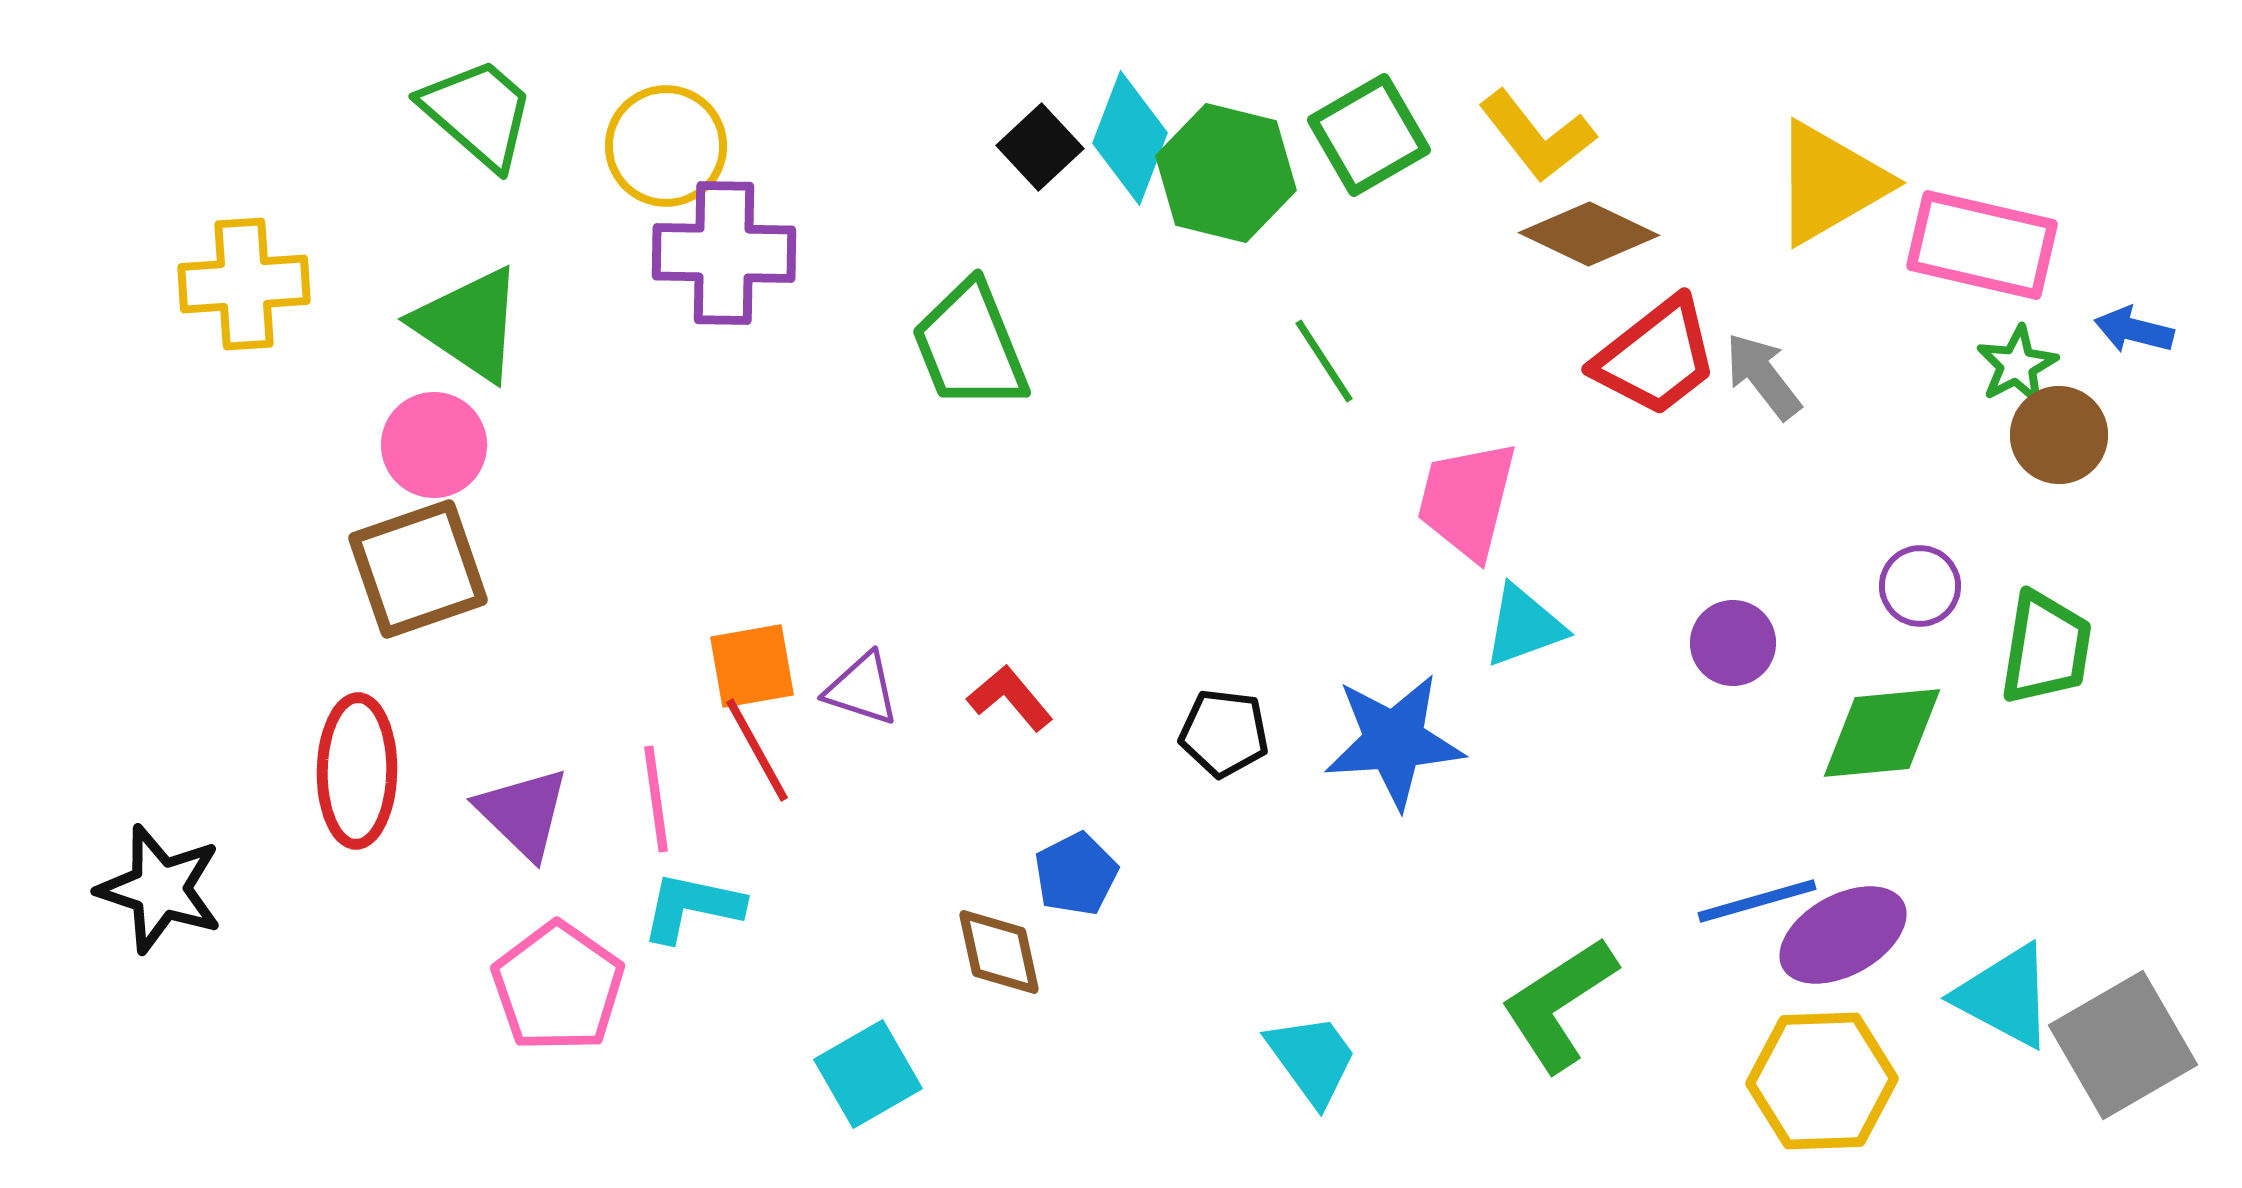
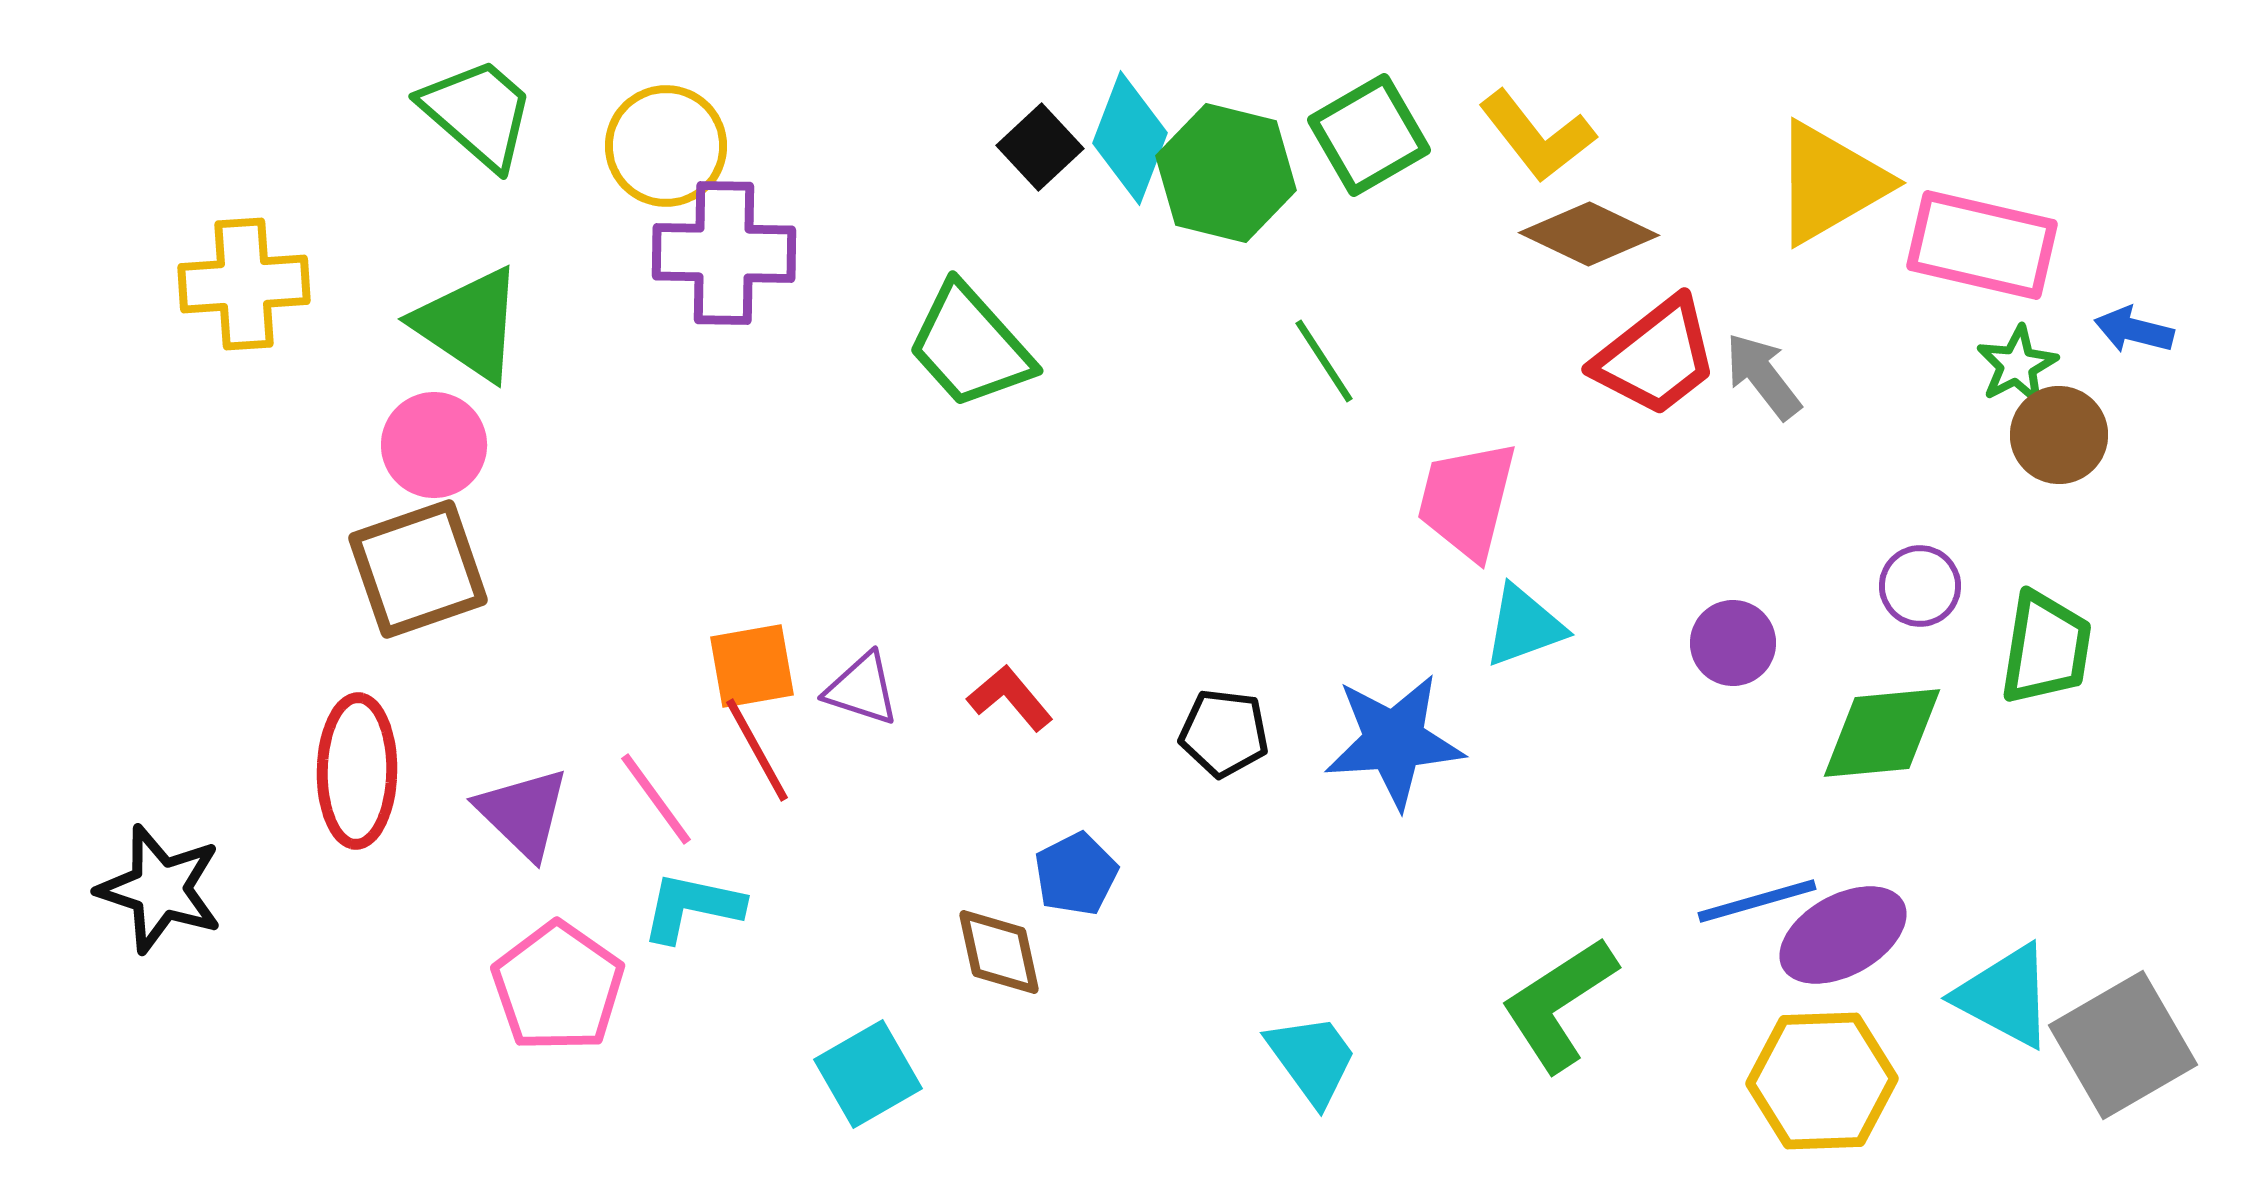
green trapezoid at (970, 346): rotated 20 degrees counterclockwise
pink line at (656, 799): rotated 28 degrees counterclockwise
